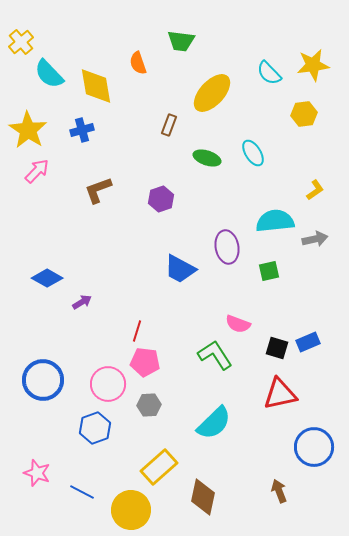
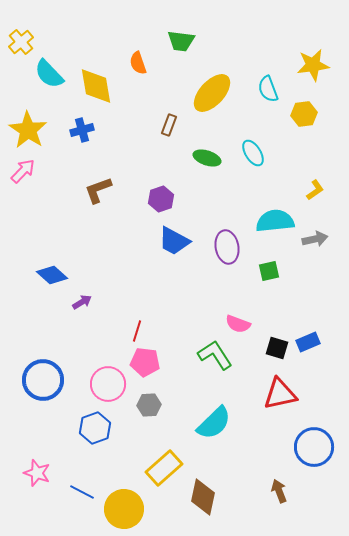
cyan semicircle at (269, 73): moved 1 px left, 16 px down; rotated 24 degrees clockwise
pink arrow at (37, 171): moved 14 px left
blue trapezoid at (180, 269): moved 6 px left, 28 px up
blue diamond at (47, 278): moved 5 px right, 3 px up; rotated 12 degrees clockwise
yellow rectangle at (159, 467): moved 5 px right, 1 px down
yellow circle at (131, 510): moved 7 px left, 1 px up
